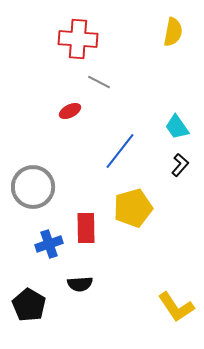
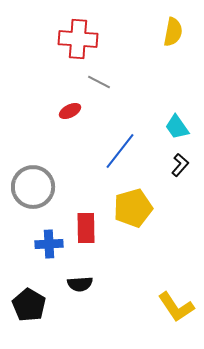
blue cross: rotated 16 degrees clockwise
